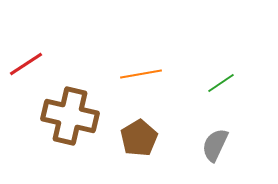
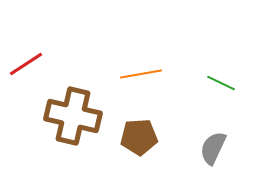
green line: rotated 60 degrees clockwise
brown cross: moved 3 px right
brown pentagon: moved 1 px up; rotated 27 degrees clockwise
gray semicircle: moved 2 px left, 3 px down
